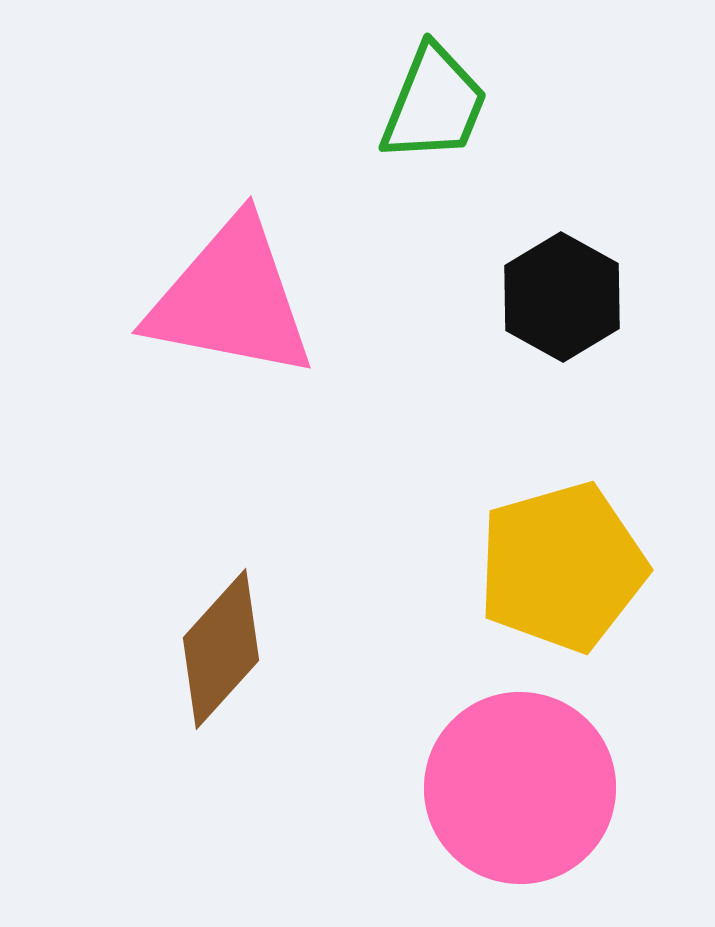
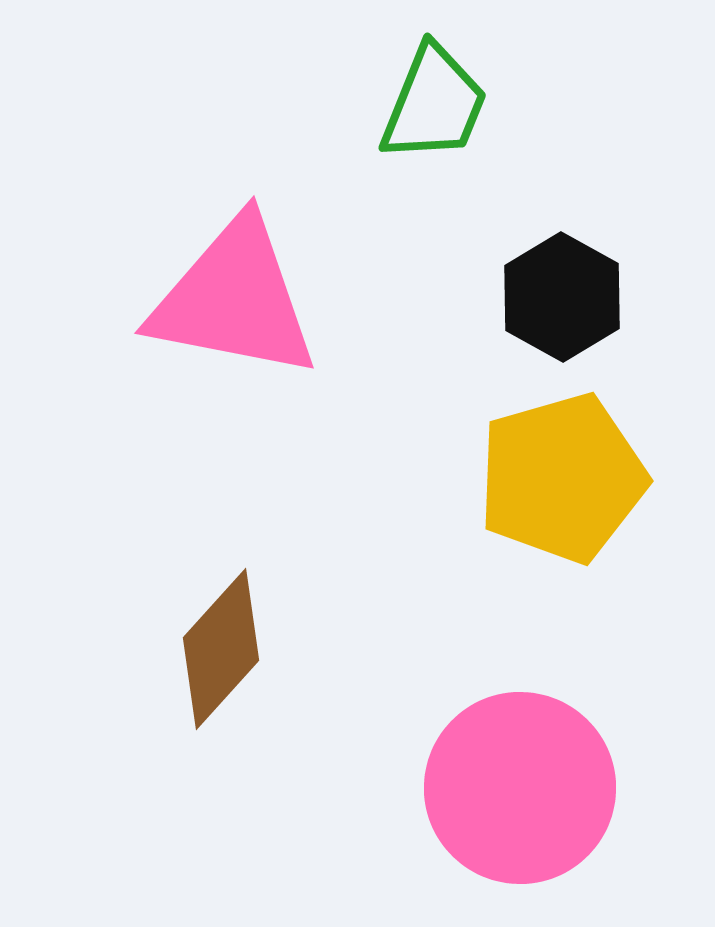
pink triangle: moved 3 px right
yellow pentagon: moved 89 px up
